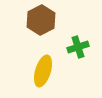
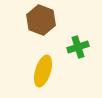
brown hexagon: rotated 12 degrees counterclockwise
